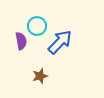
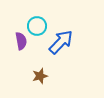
blue arrow: moved 1 px right
